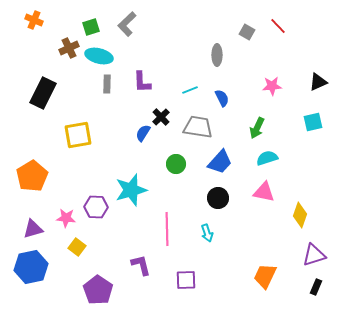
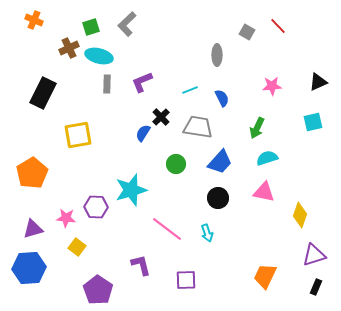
purple L-shape at (142, 82): rotated 70 degrees clockwise
orange pentagon at (32, 176): moved 3 px up
pink line at (167, 229): rotated 52 degrees counterclockwise
blue hexagon at (31, 267): moved 2 px left, 1 px down; rotated 8 degrees clockwise
